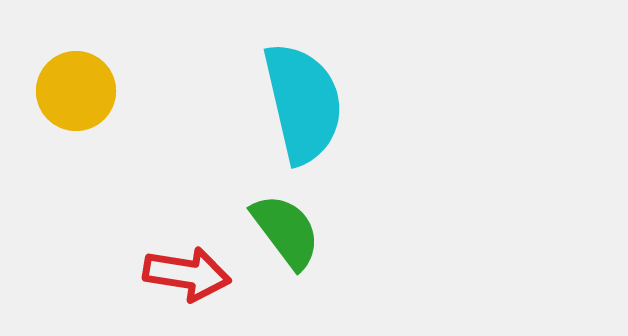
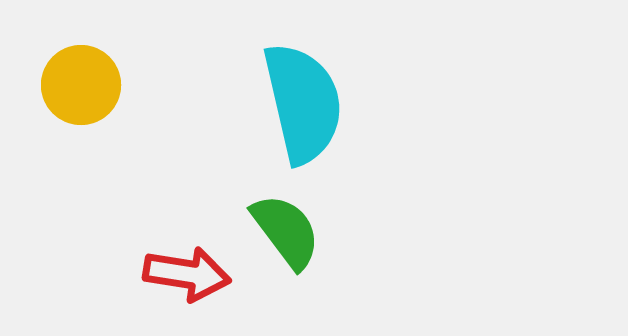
yellow circle: moved 5 px right, 6 px up
